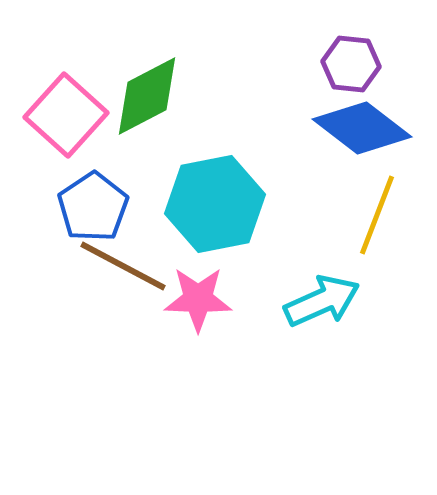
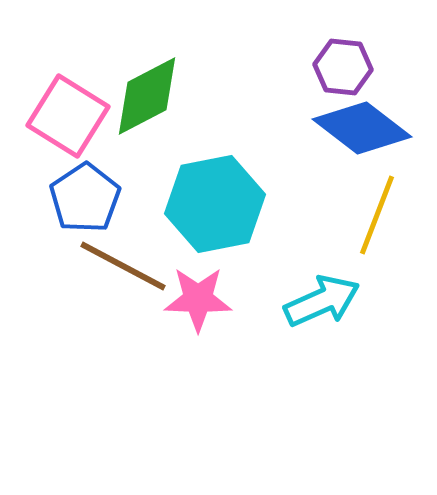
purple hexagon: moved 8 px left, 3 px down
pink square: moved 2 px right, 1 px down; rotated 10 degrees counterclockwise
blue pentagon: moved 8 px left, 9 px up
